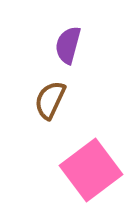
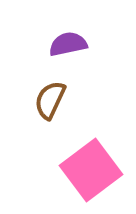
purple semicircle: moved 1 px up; rotated 63 degrees clockwise
